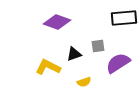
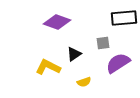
gray square: moved 5 px right, 3 px up
black triangle: rotated 14 degrees counterclockwise
